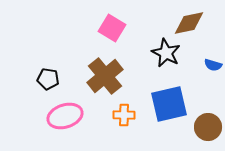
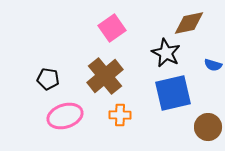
pink square: rotated 24 degrees clockwise
blue square: moved 4 px right, 11 px up
orange cross: moved 4 px left
